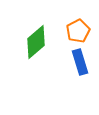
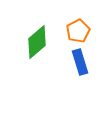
green diamond: moved 1 px right
